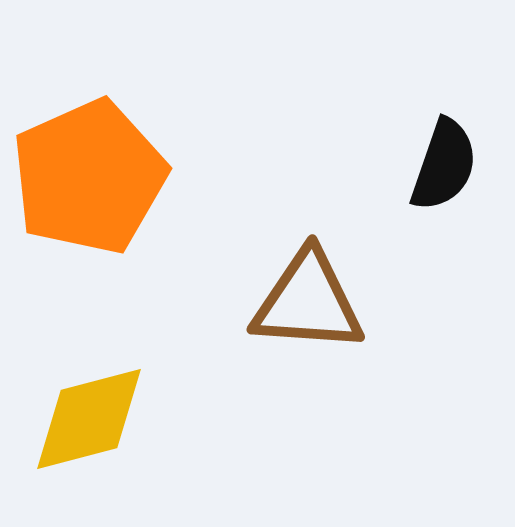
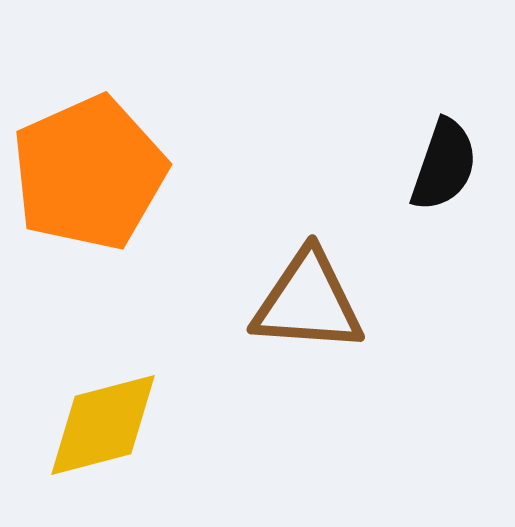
orange pentagon: moved 4 px up
yellow diamond: moved 14 px right, 6 px down
